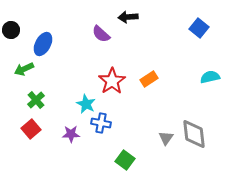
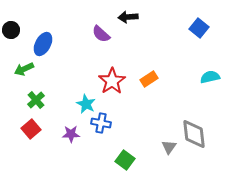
gray triangle: moved 3 px right, 9 px down
